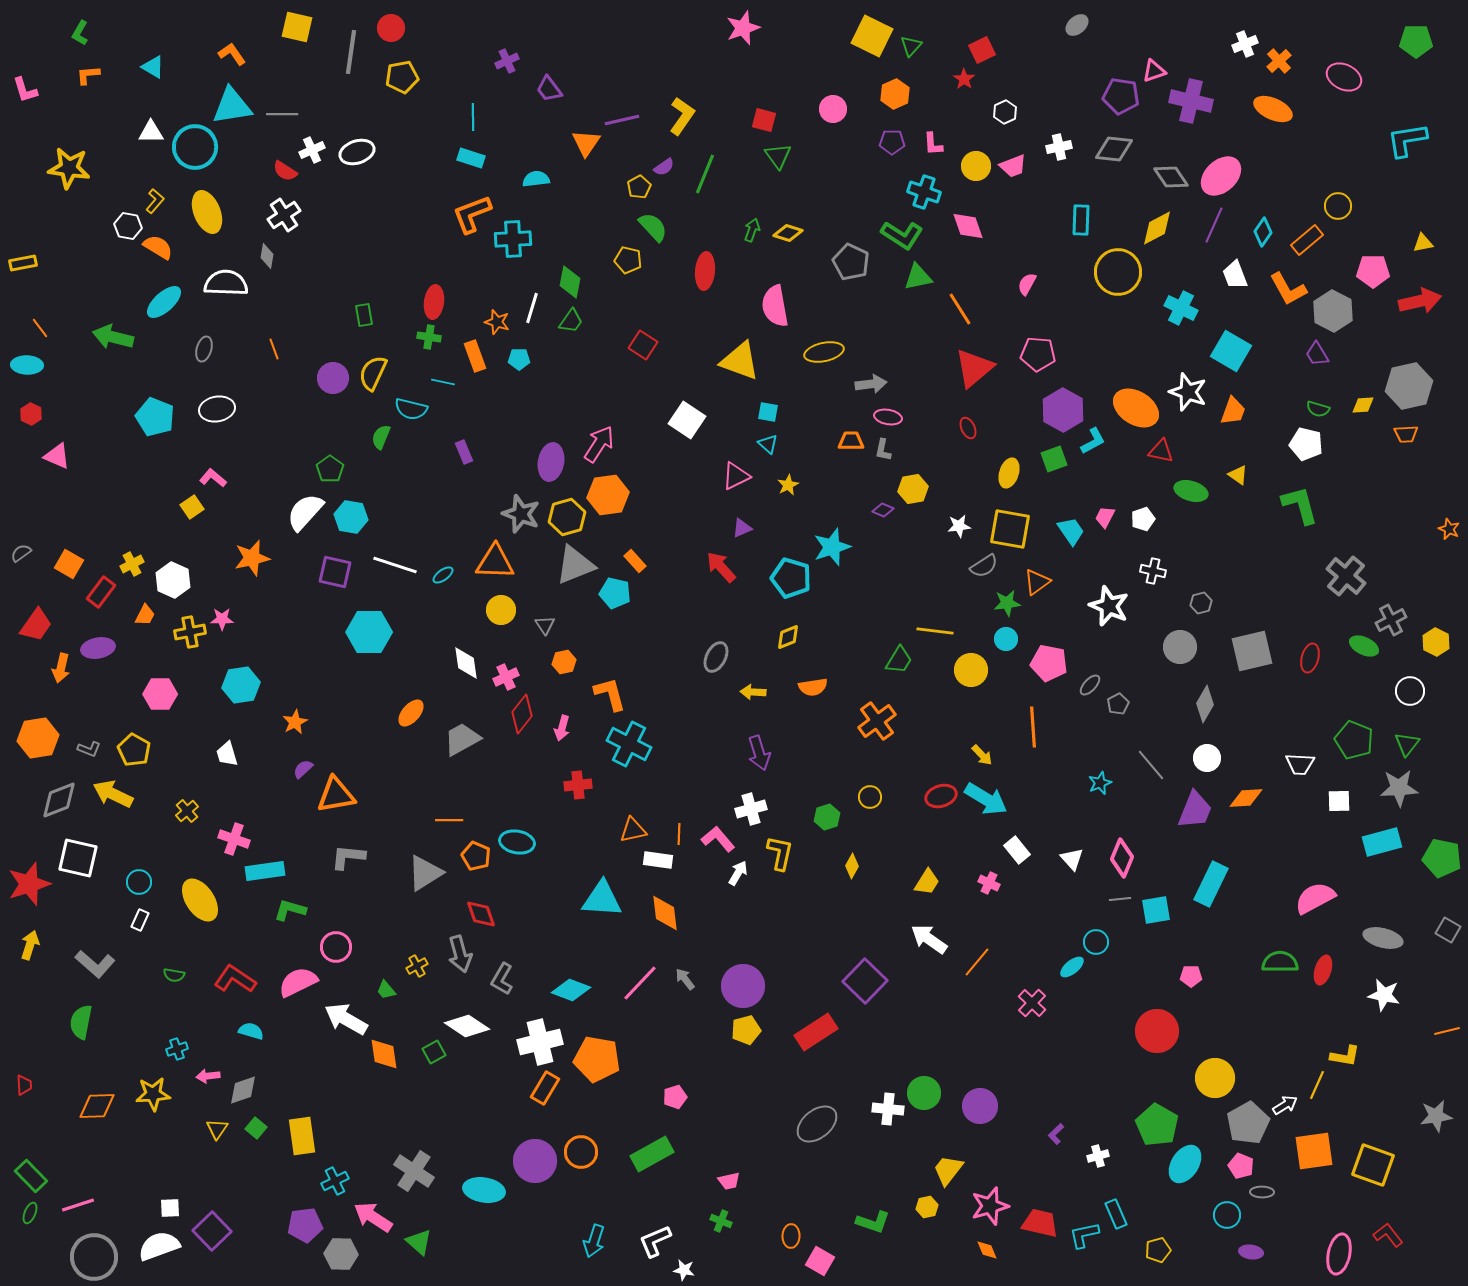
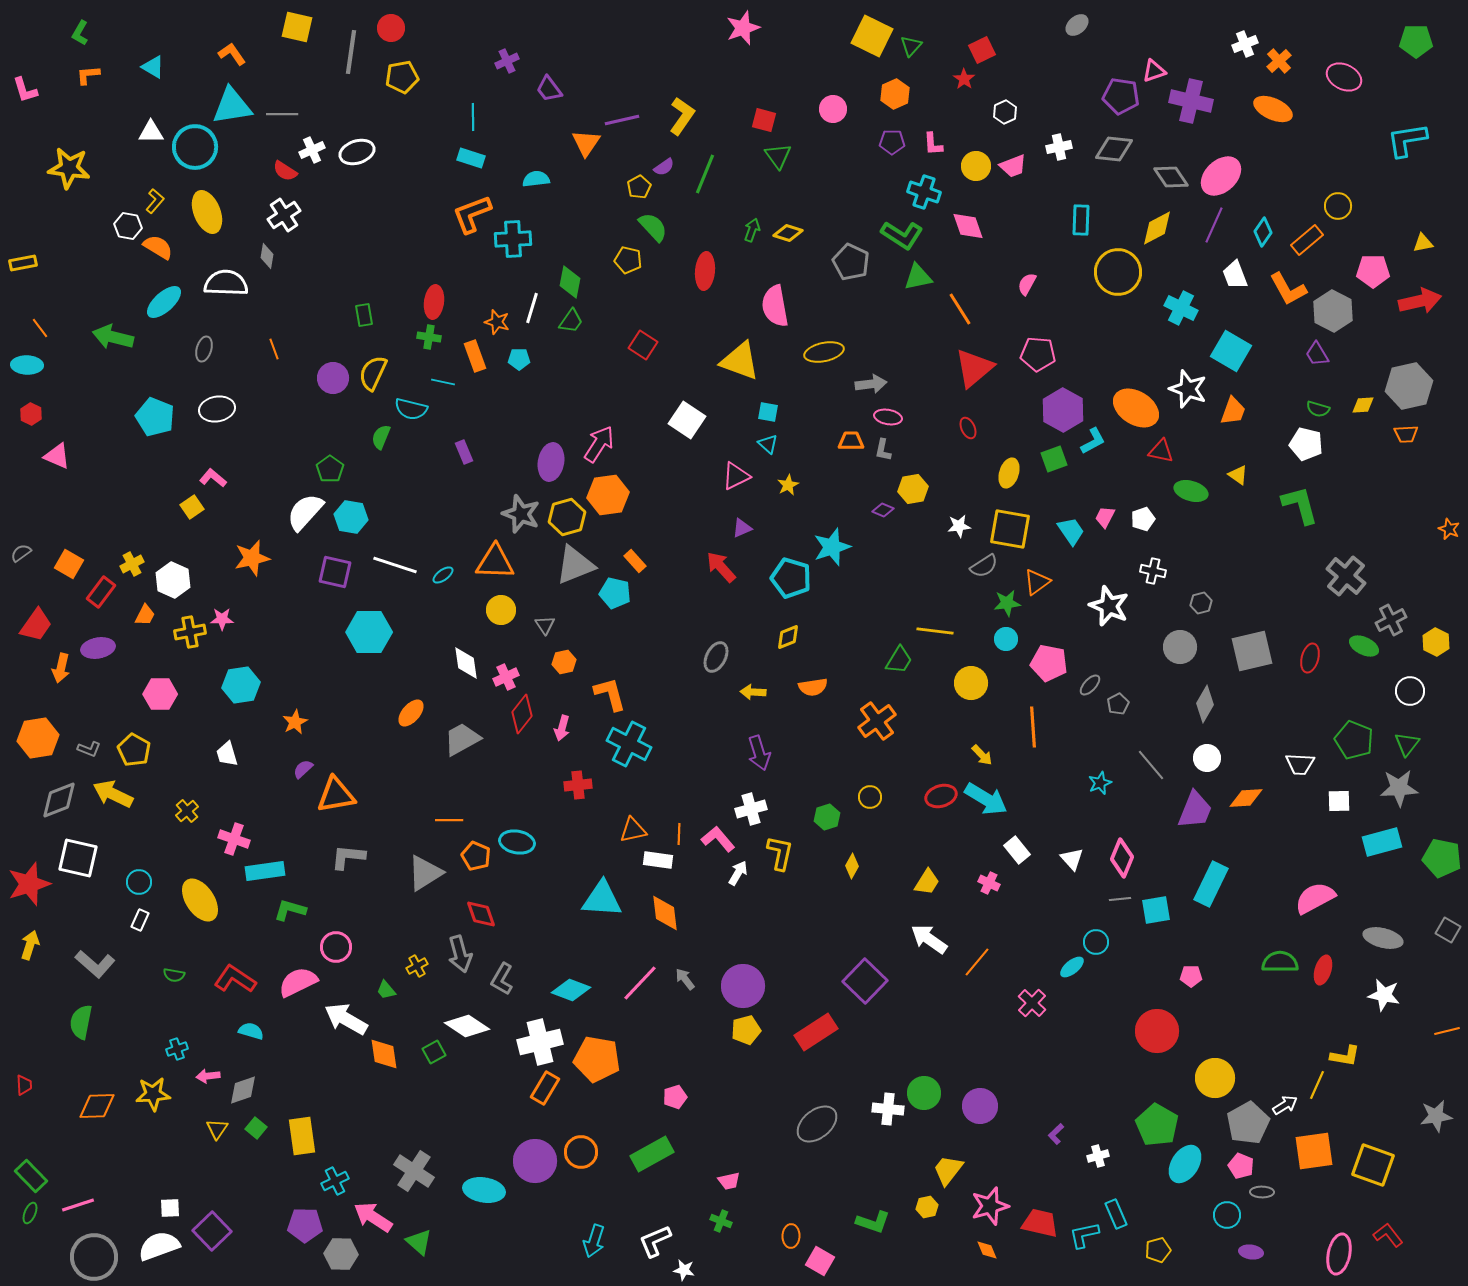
white star at (1188, 392): moved 3 px up
yellow circle at (971, 670): moved 13 px down
purple pentagon at (305, 1225): rotated 8 degrees clockwise
